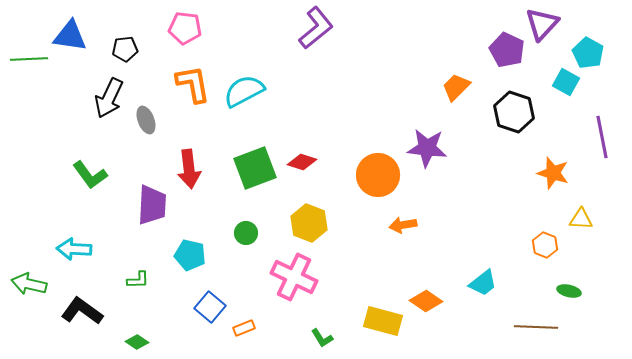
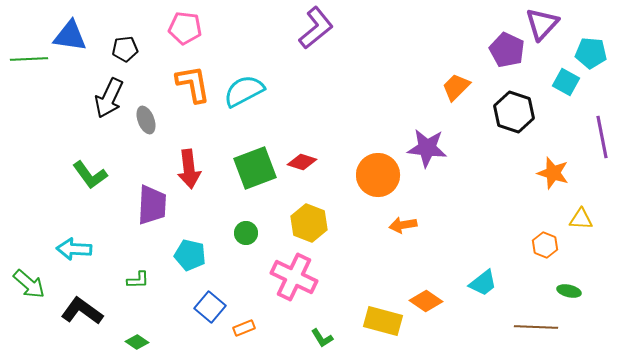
cyan pentagon at (588, 53): moved 3 px right; rotated 24 degrees counterclockwise
green arrow at (29, 284): rotated 152 degrees counterclockwise
